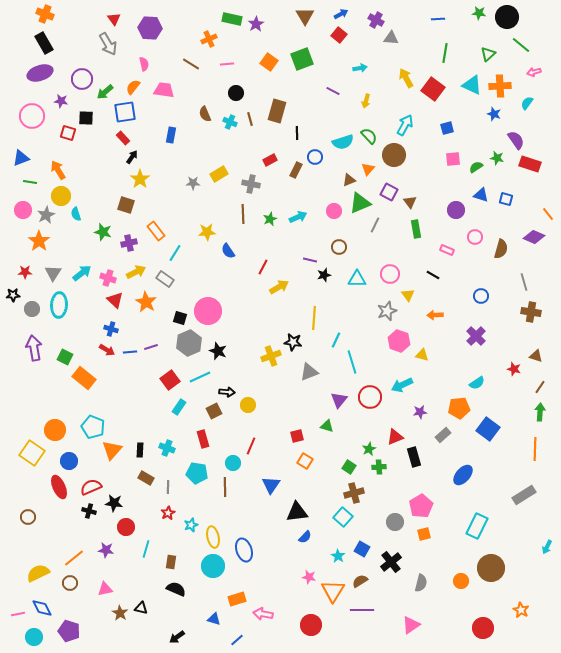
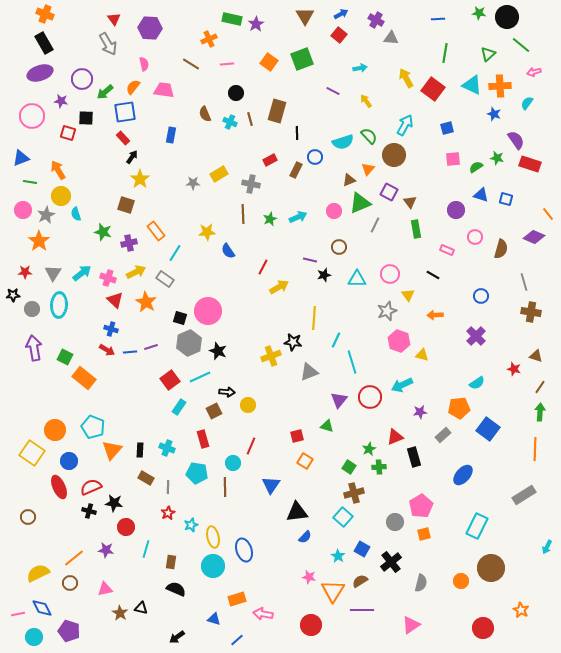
yellow arrow at (366, 101): rotated 128 degrees clockwise
